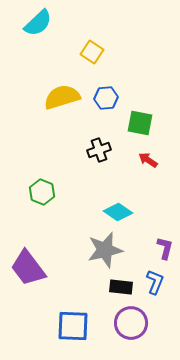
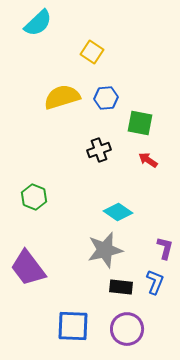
green hexagon: moved 8 px left, 5 px down
purple circle: moved 4 px left, 6 px down
